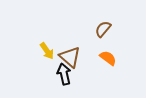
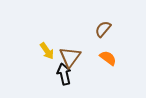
brown triangle: rotated 25 degrees clockwise
